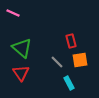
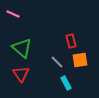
pink line: moved 1 px down
red triangle: moved 1 px down
cyan rectangle: moved 3 px left
